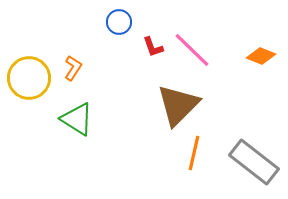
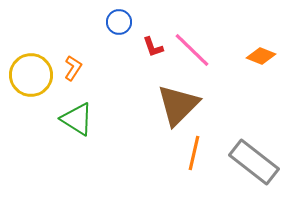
yellow circle: moved 2 px right, 3 px up
